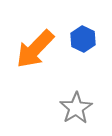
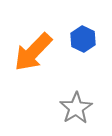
orange arrow: moved 2 px left, 3 px down
